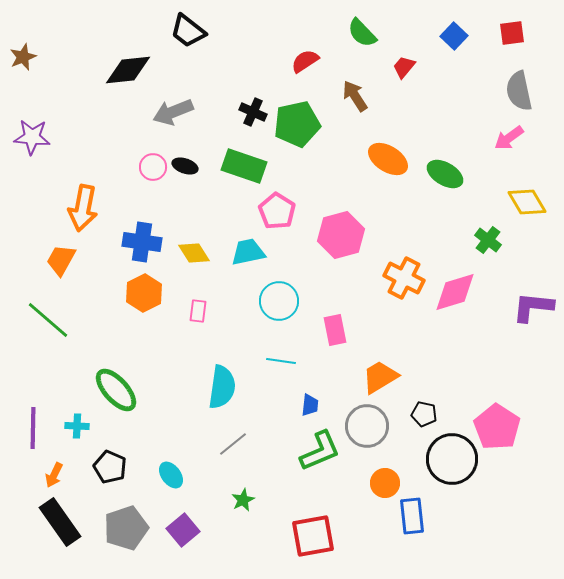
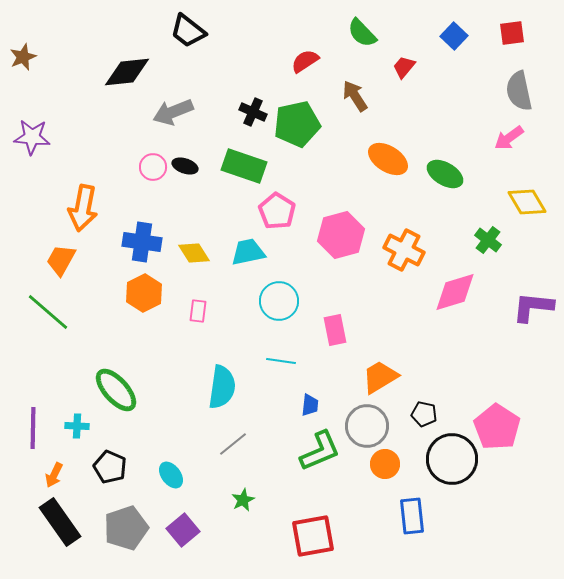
black diamond at (128, 70): moved 1 px left, 2 px down
orange cross at (404, 278): moved 28 px up
green line at (48, 320): moved 8 px up
orange circle at (385, 483): moved 19 px up
